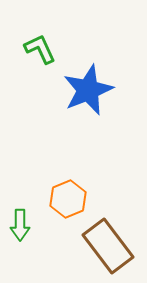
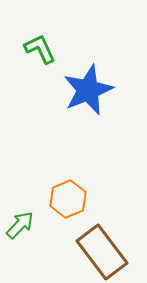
green arrow: rotated 136 degrees counterclockwise
brown rectangle: moved 6 px left, 6 px down
